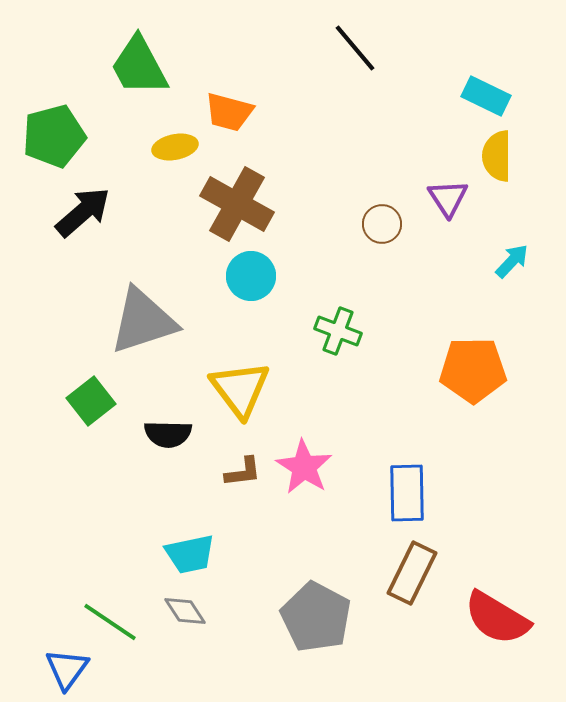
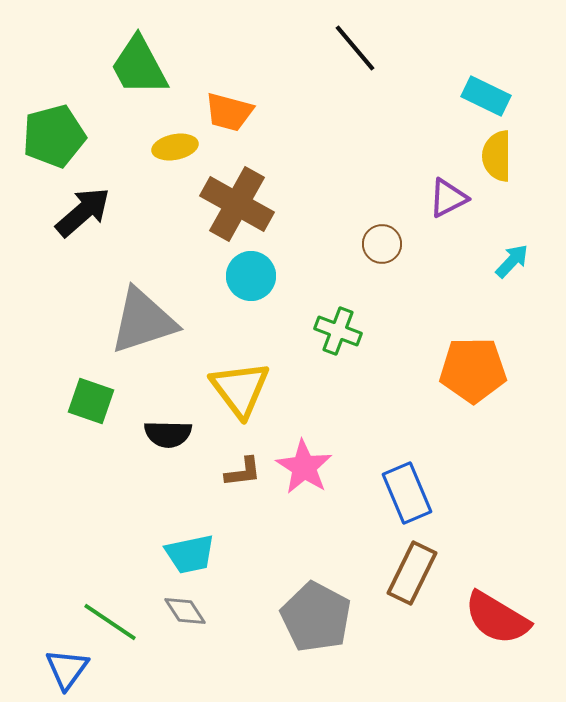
purple triangle: rotated 36 degrees clockwise
brown circle: moved 20 px down
green square: rotated 33 degrees counterclockwise
blue rectangle: rotated 22 degrees counterclockwise
